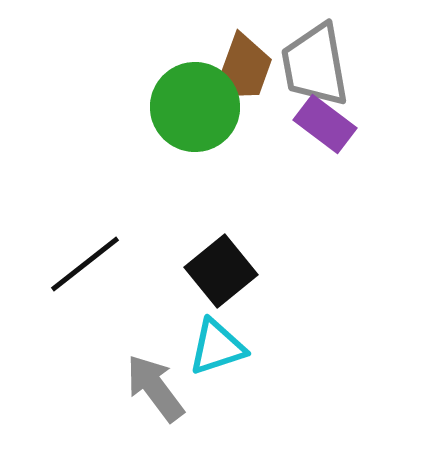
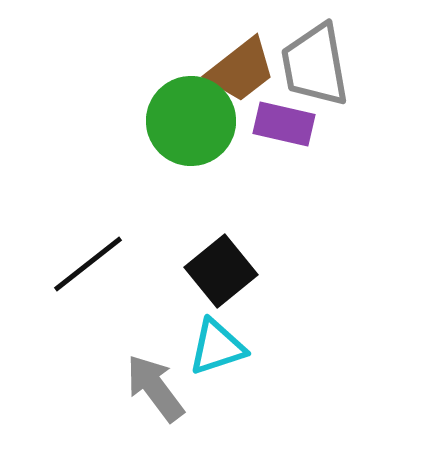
brown trapezoid: moved 2 px left, 1 px down; rotated 32 degrees clockwise
green circle: moved 4 px left, 14 px down
purple rectangle: moved 41 px left; rotated 24 degrees counterclockwise
black line: moved 3 px right
